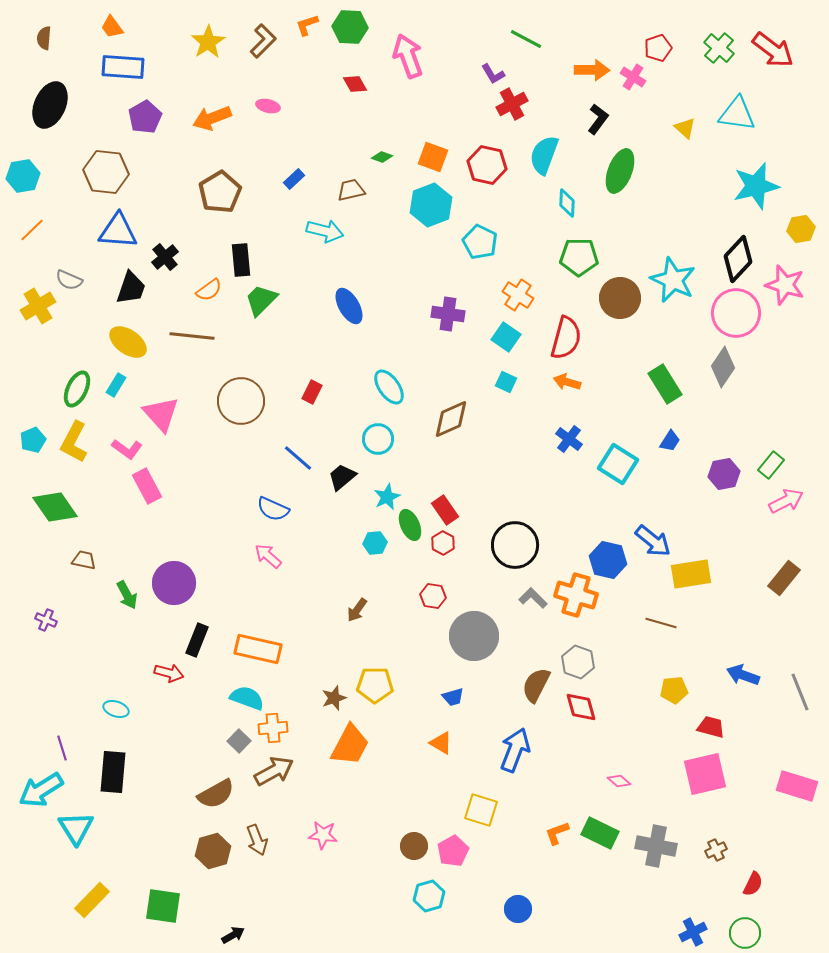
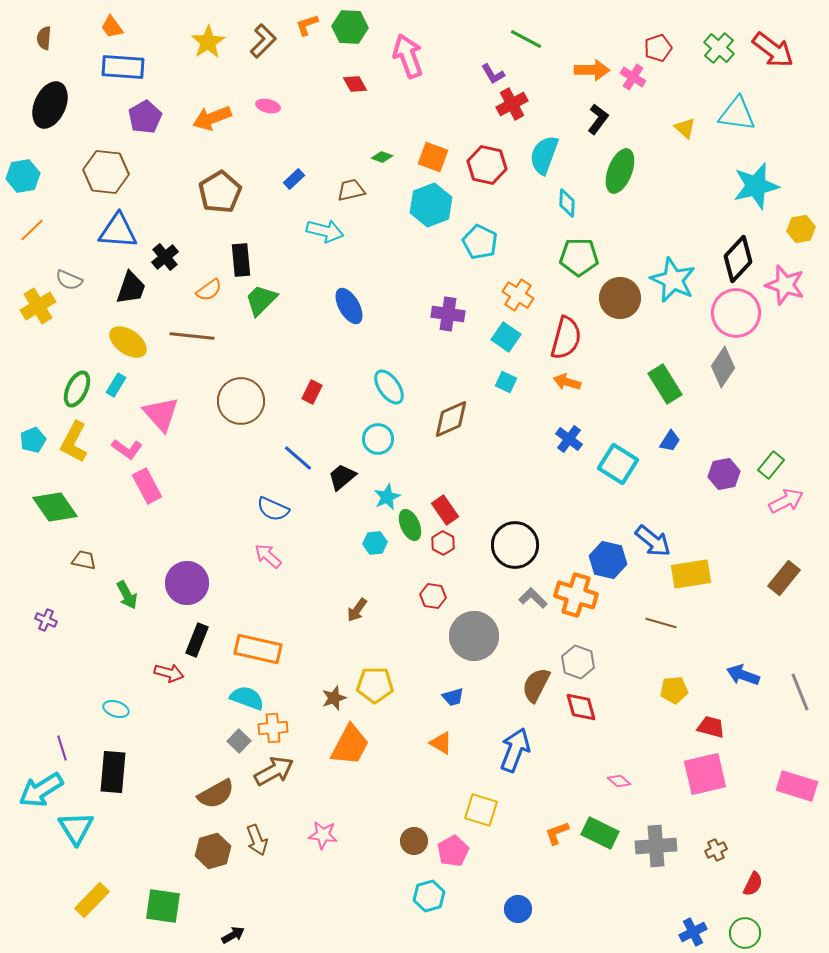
purple circle at (174, 583): moved 13 px right
brown circle at (414, 846): moved 5 px up
gray cross at (656, 846): rotated 15 degrees counterclockwise
